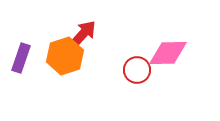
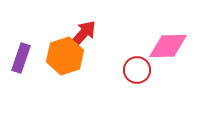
pink diamond: moved 7 px up
